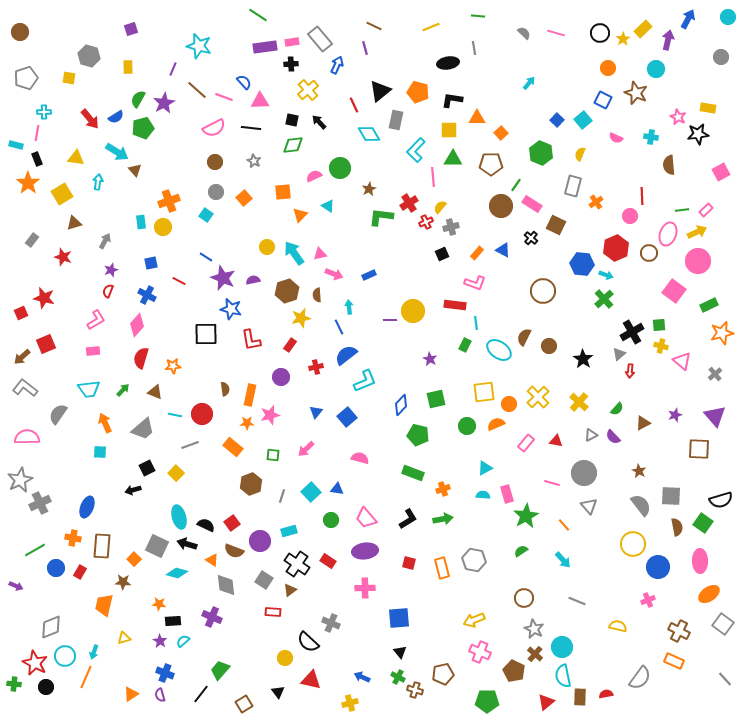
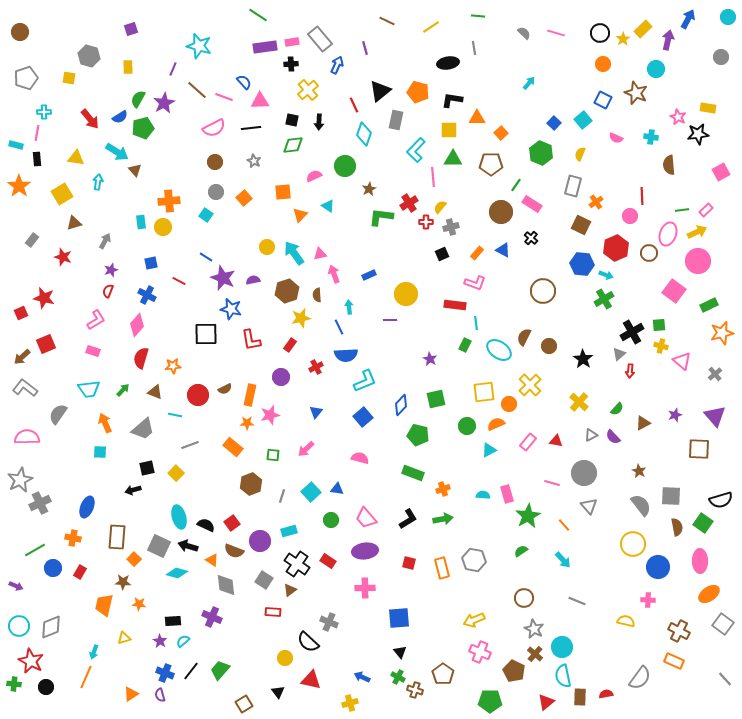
brown line at (374, 26): moved 13 px right, 5 px up
yellow line at (431, 27): rotated 12 degrees counterclockwise
orange circle at (608, 68): moved 5 px left, 4 px up
blue semicircle at (116, 117): moved 4 px right
blue square at (557, 120): moved 3 px left, 3 px down
black arrow at (319, 122): rotated 133 degrees counterclockwise
black line at (251, 128): rotated 12 degrees counterclockwise
cyan diamond at (369, 134): moved 5 px left; rotated 50 degrees clockwise
black rectangle at (37, 159): rotated 16 degrees clockwise
green circle at (340, 168): moved 5 px right, 2 px up
orange star at (28, 183): moved 9 px left, 3 px down
orange cross at (169, 201): rotated 15 degrees clockwise
brown circle at (501, 206): moved 6 px down
red cross at (426, 222): rotated 24 degrees clockwise
brown square at (556, 225): moved 25 px right
pink arrow at (334, 274): rotated 132 degrees counterclockwise
green cross at (604, 299): rotated 12 degrees clockwise
yellow circle at (413, 311): moved 7 px left, 17 px up
pink rectangle at (93, 351): rotated 24 degrees clockwise
blue semicircle at (346, 355): rotated 145 degrees counterclockwise
red cross at (316, 367): rotated 16 degrees counterclockwise
brown semicircle at (225, 389): rotated 72 degrees clockwise
yellow cross at (538, 397): moved 8 px left, 12 px up
red circle at (202, 414): moved 4 px left, 19 px up
blue square at (347, 417): moved 16 px right
pink rectangle at (526, 443): moved 2 px right, 1 px up
black square at (147, 468): rotated 14 degrees clockwise
cyan triangle at (485, 468): moved 4 px right, 18 px up
green star at (526, 516): moved 2 px right
black arrow at (187, 544): moved 1 px right, 2 px down
brown rectangle at (102, 546): moved 15 px right, 9 px up
gray square at (157, 546): moved 2 px right
blue circle at (56, 568): moved 3 px left
pink cross at (648, 600): rotated 24 degrees clockwise
orange star at (159, 604): moved 20 px left
gray cross at (331, 623): moved 2 px left, 1 px up
yellow semicircle at (618, 626): moved 8 px right, 5 px up
cyan circle at (65, 656): moved 46 px left, 30 px up
red star at (35, 663): moved 4 px left, 2 px up
brown pentagon at (443, 674): rotated 25 degrees counterclockwise
black line at (201, 694): moved 10 px left, 23 px up
green pentagon at (487, 701): moved 3 px right
